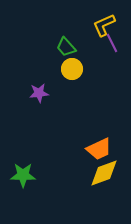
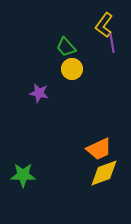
yellow L-shape: rotated 30 degrees counterclockwise
purple line: rotated 18 degrees clockwise
purple star: rotated 18 degrees clockwise
